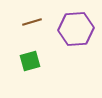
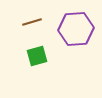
green square: moved 7 px right, 5 px up
